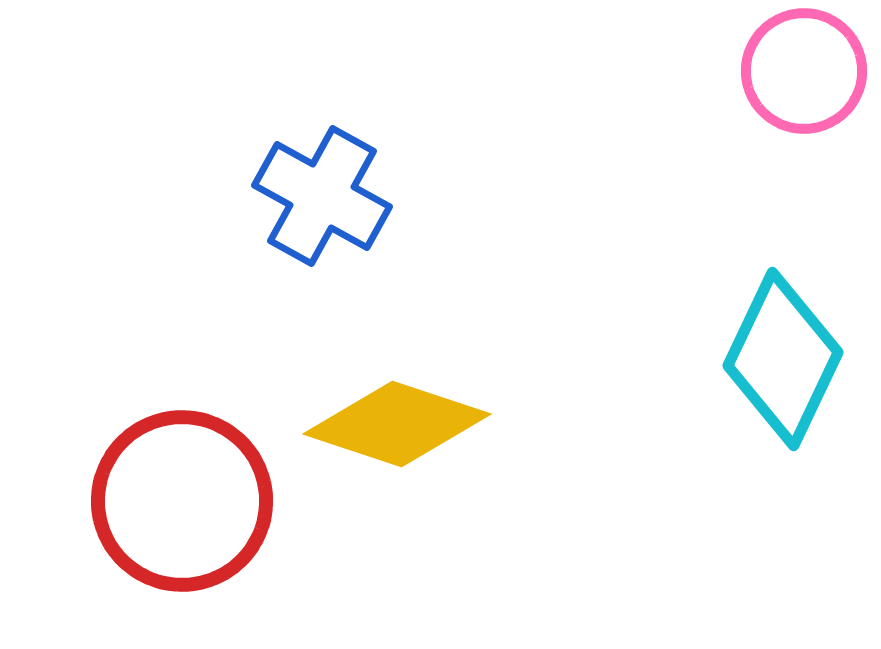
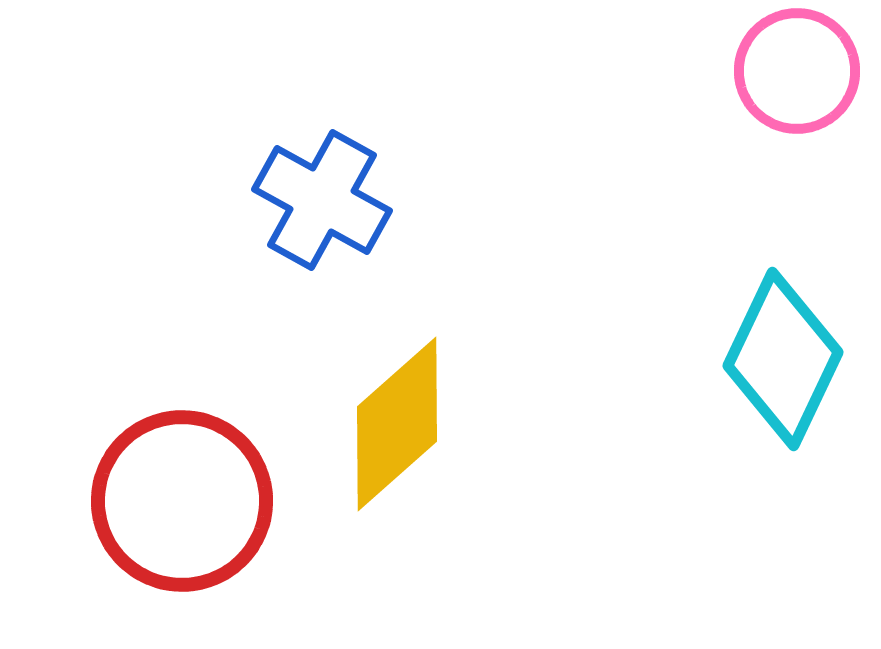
pink circle: moved 7 px left
blue cross: moved 4 px down
yellow diamond: rotated 60 degrees counterclockwise
